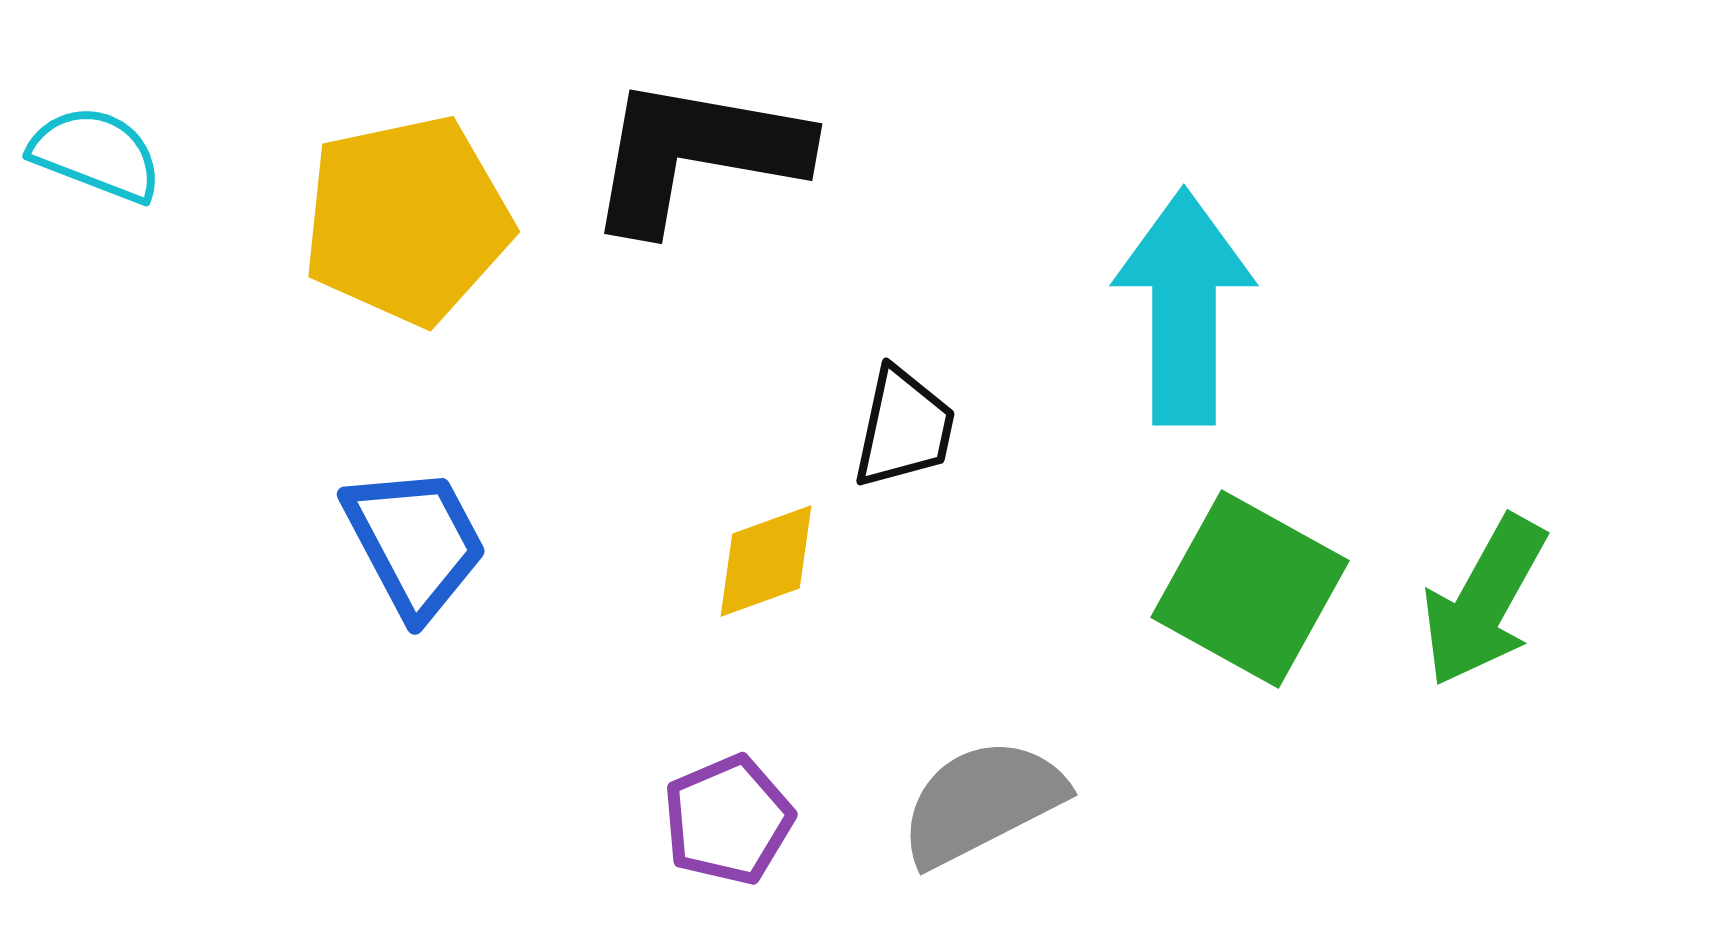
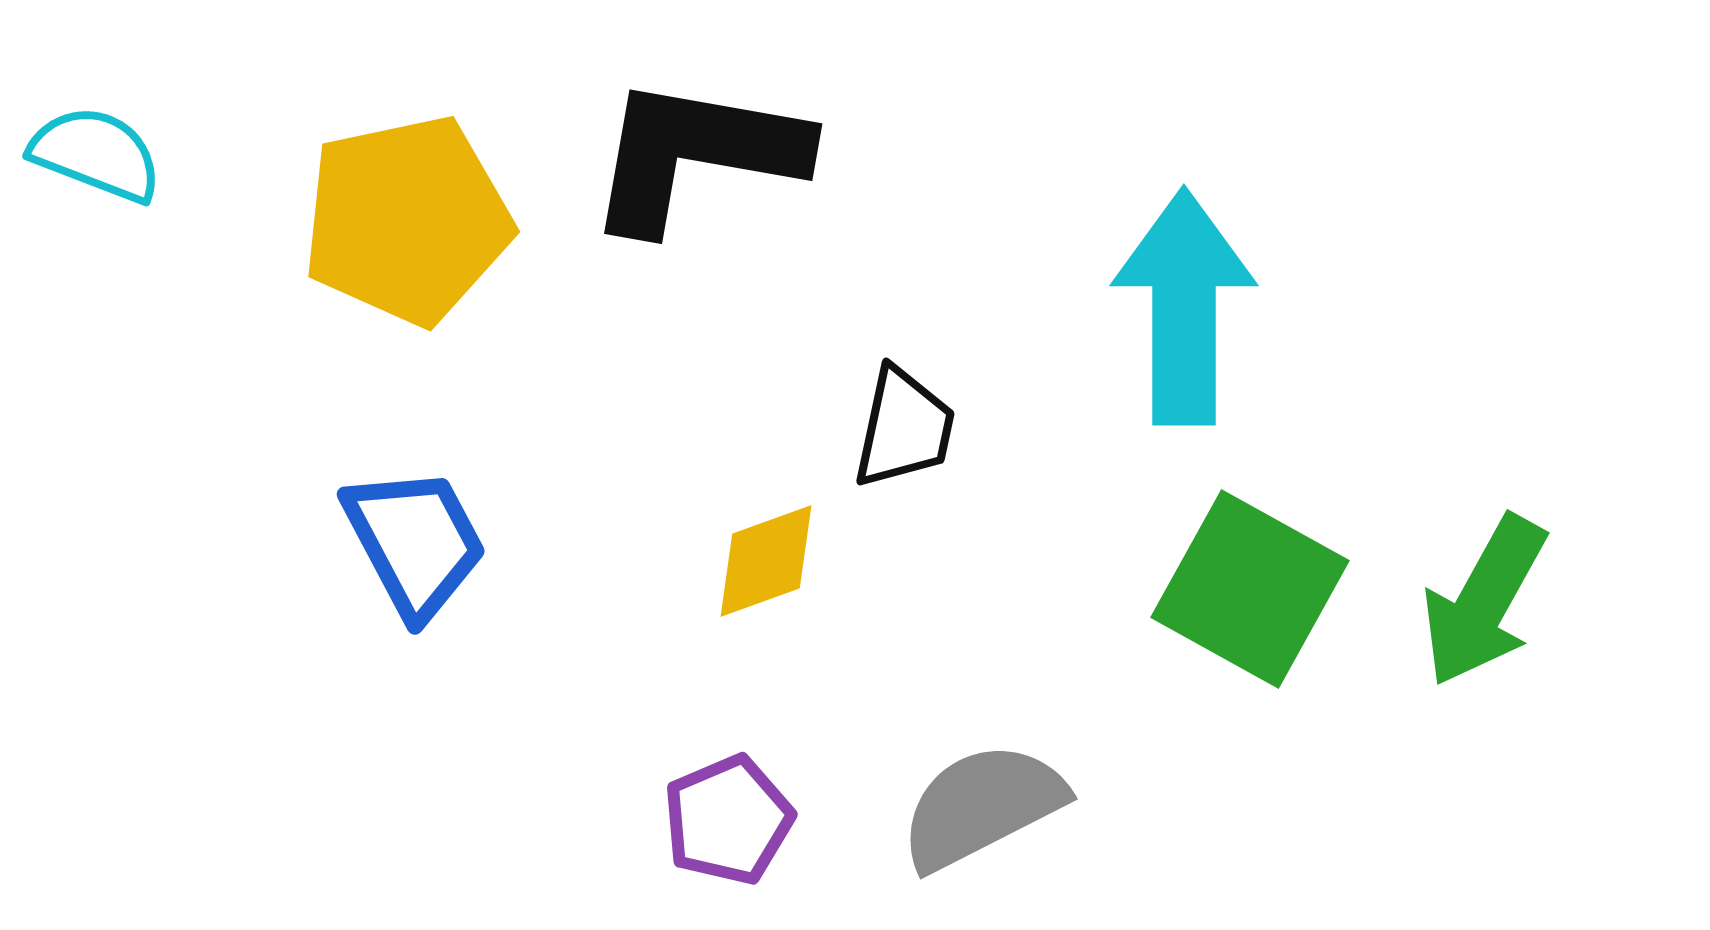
gray semicircle: moved 4 px down
